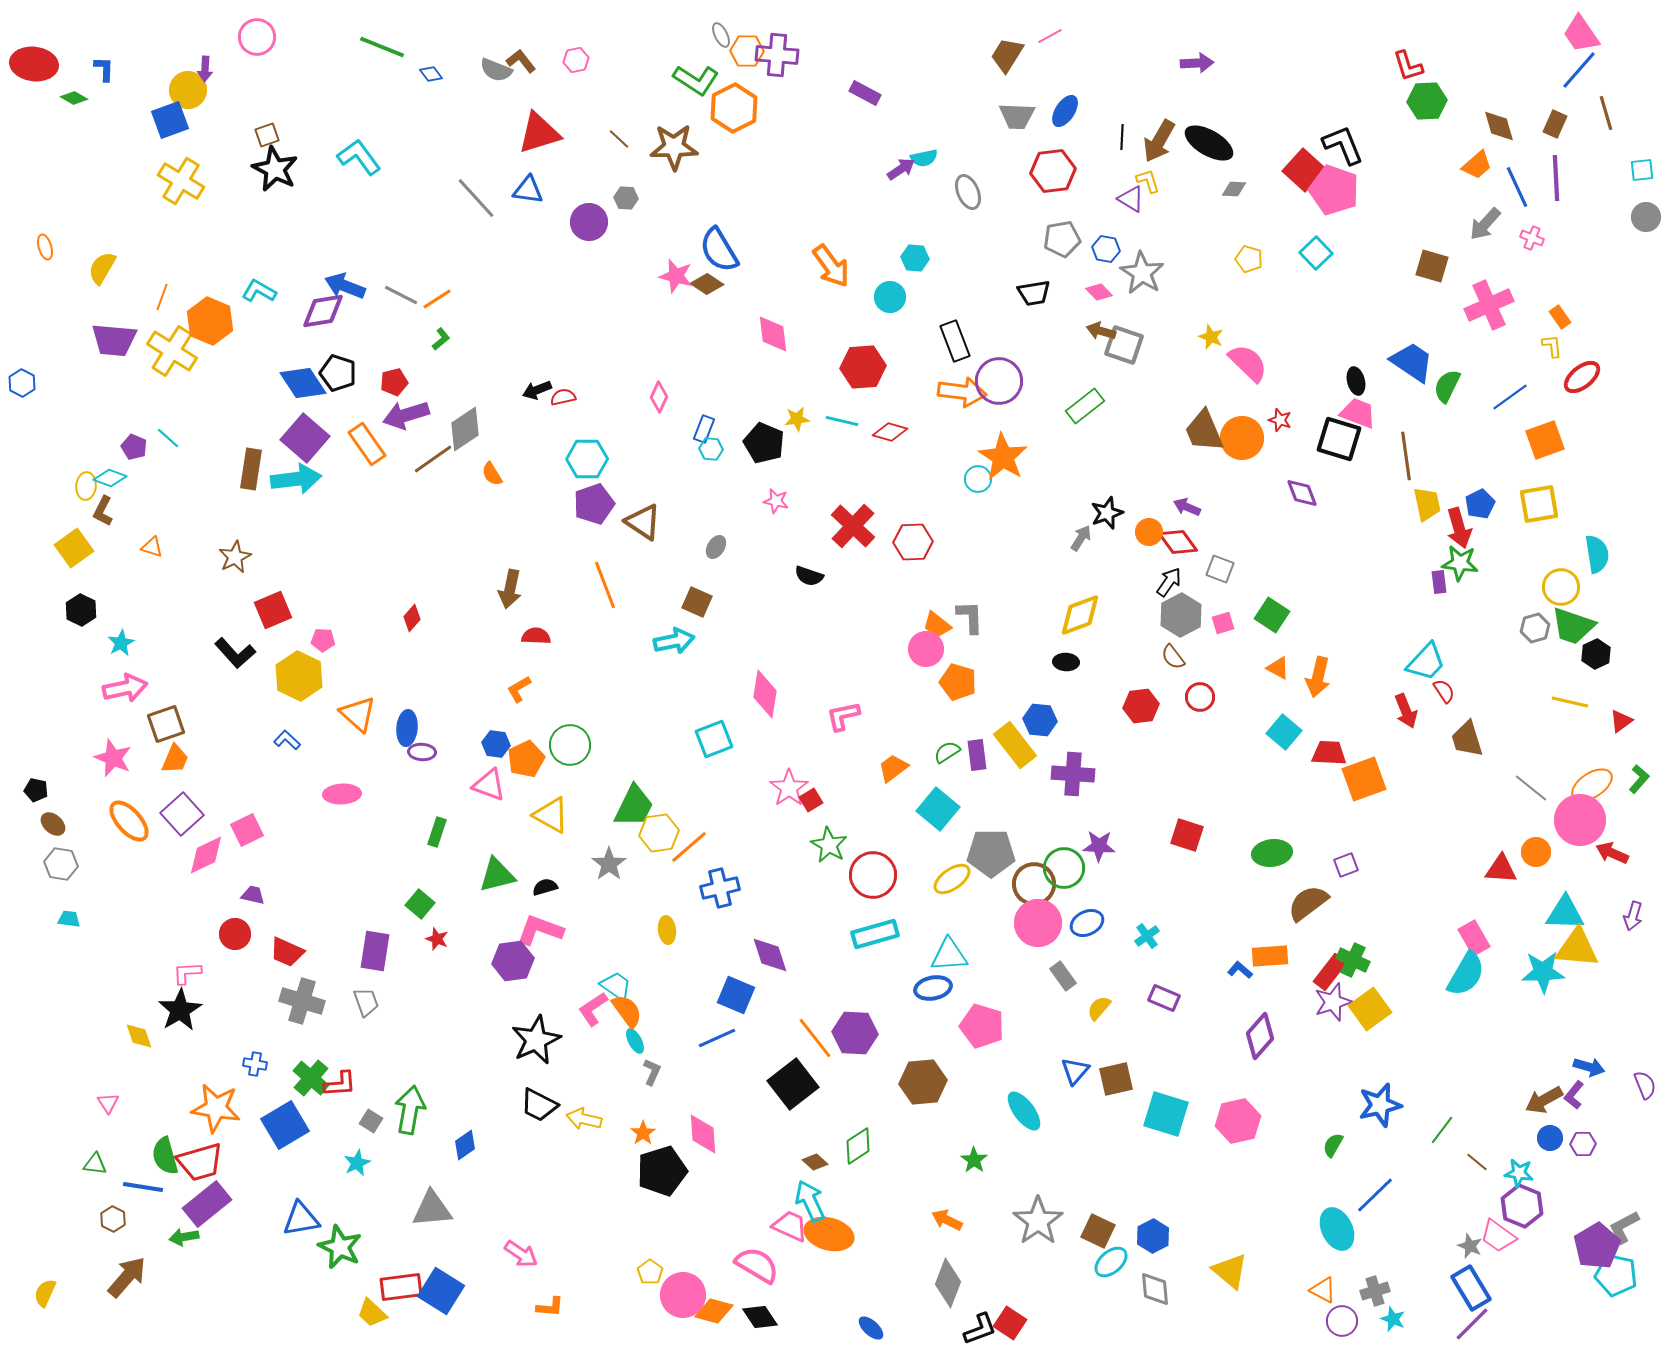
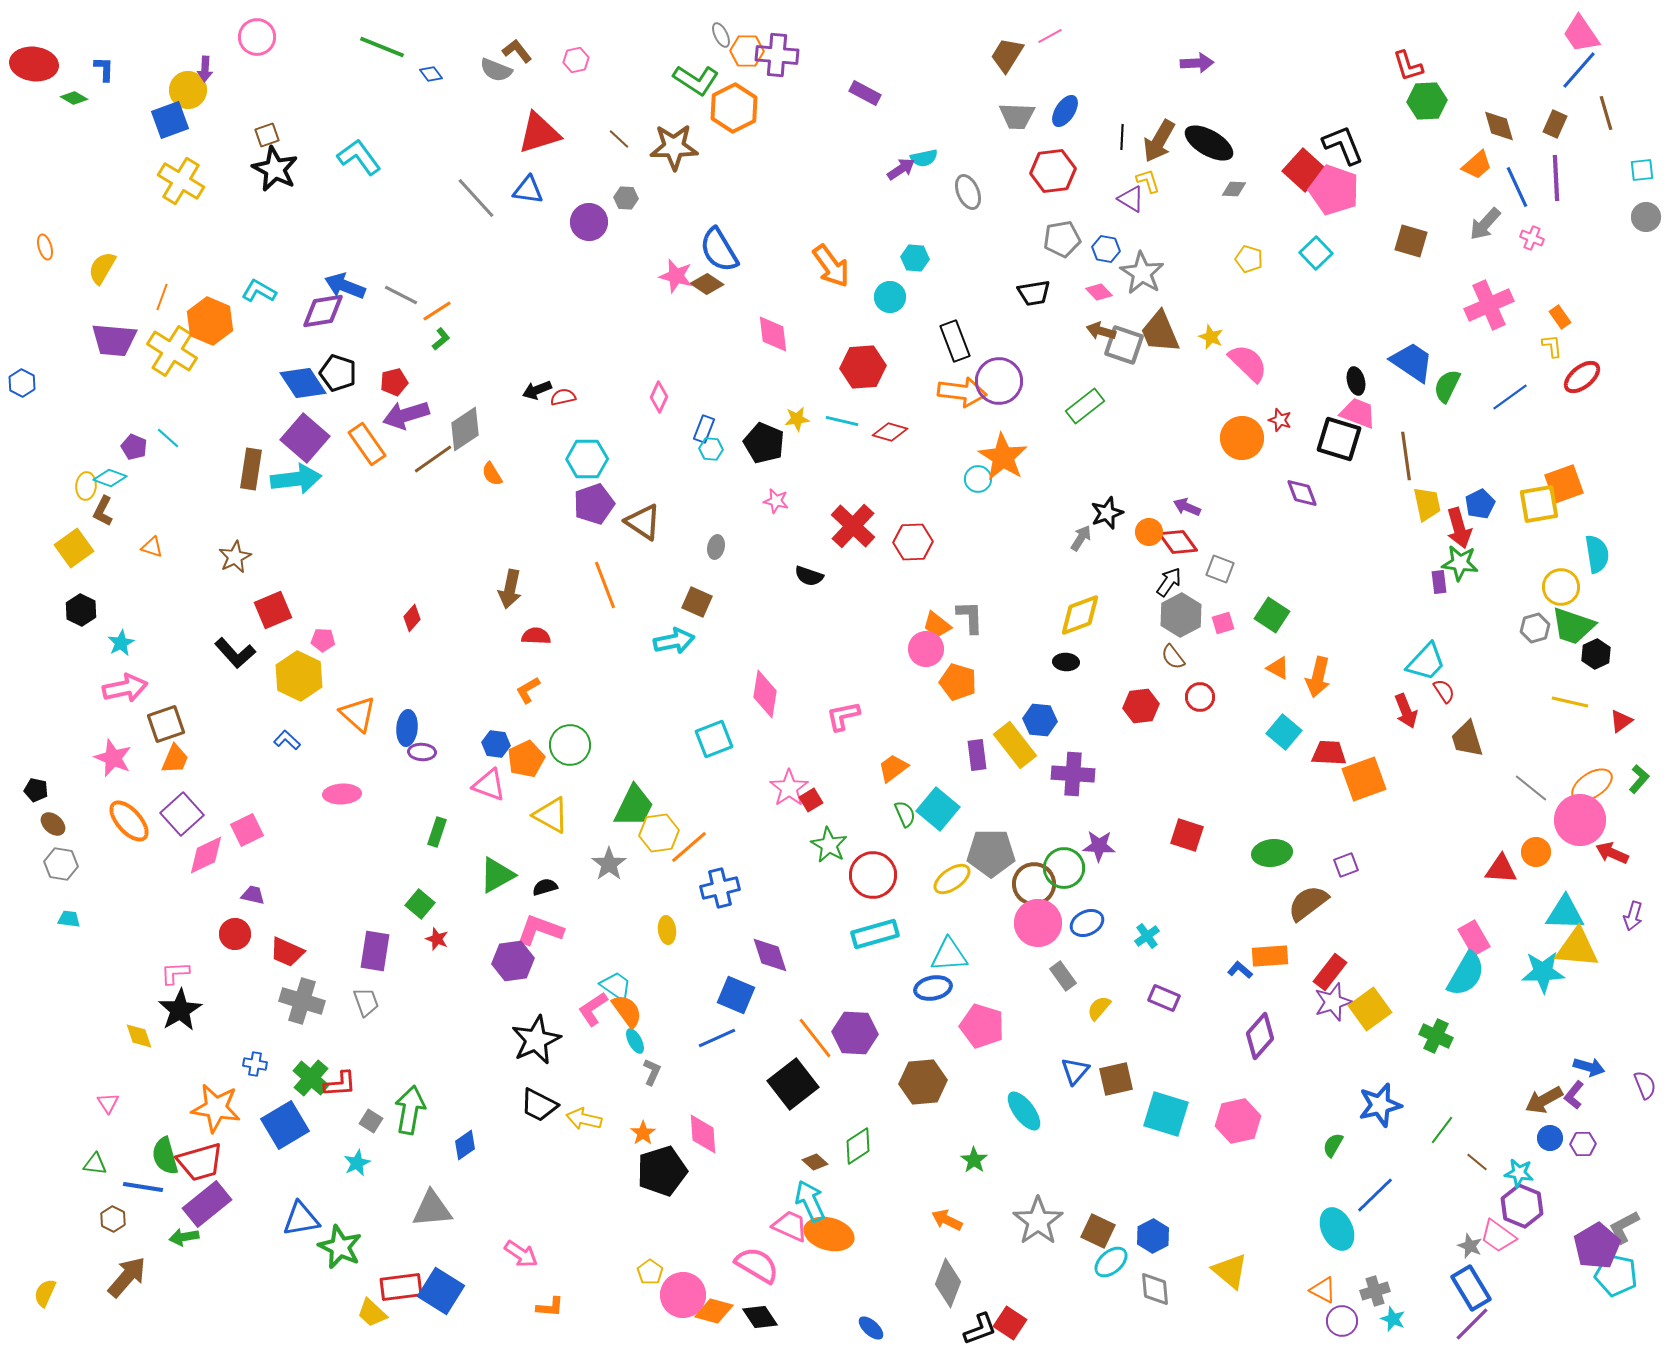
brown L-shape at (521, 61): moved 4 px left, 10 px up
brown square at (1432, 266): moved 21 px left, 25 px up
orange line at (437, 299): moved 12 px down
brown trapezoid at (1204, 431): moved 44 px left, 99 px up
orange square at (1545, 440): moved 19 px right, 44 px down
gray ellipse at (716, 547): rotated 20 degrees counterclockwise
orange L-shape at (519, 689): moved 9 px right, 1 px down
green semicircle at (947, 752): moved 42 px left, 62 px down; rotated 100 degrees clockwise
green triangle at (497, 875): rotated 15 degrees counterclockwise
green cross at (1353, 960): moved 83 px right, 76 px down
pink L-shape at (187, 973): moved 12 px left
